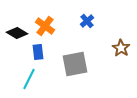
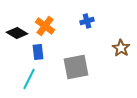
blue cross: rotated 24 degrees clockwise
gray square: moved 1 px right, 3 px down
